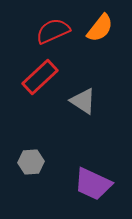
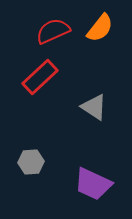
gray triangle: moved 11 px right, 6 px down
